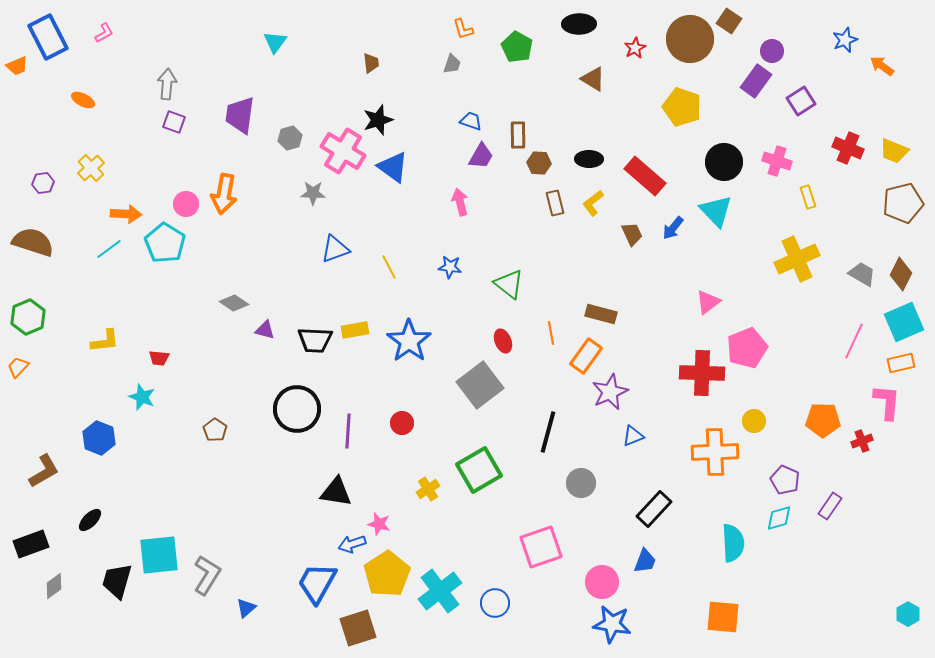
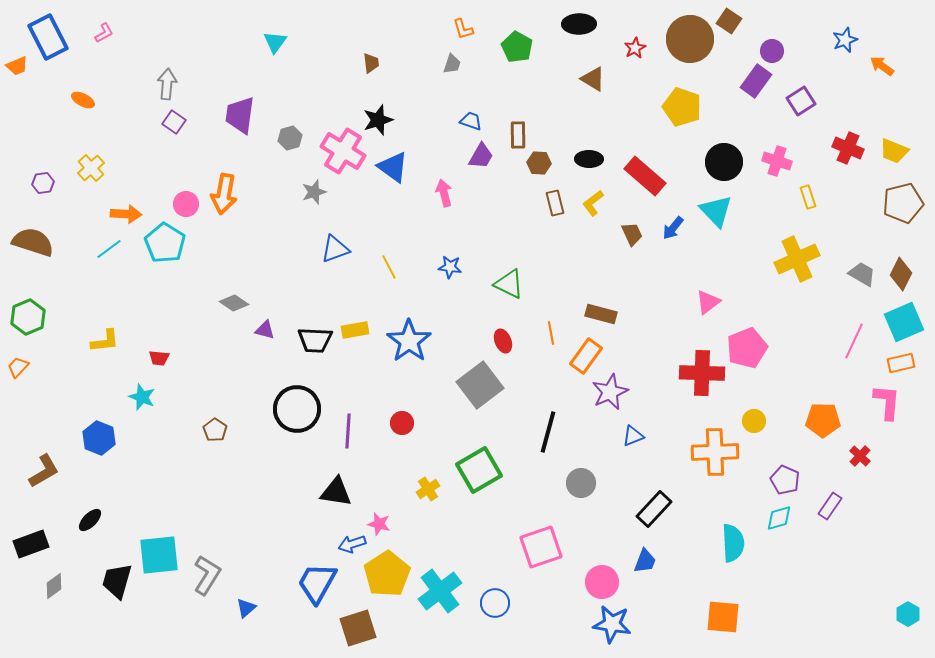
purple square at (174, 122): rotated 15 degrees clockwise
gray star at (313, 193): moved 1 px right, 1 px up; rotated 20 degrees counterclockwise
pink arrow at (460, 202): moved 16 px left, 9 px up
green triangle at (509, 284): rotated 12 degrees counterclockwise
red cross at (862, 441): moved 2 px left, 15 px down; rotated 25 degrees counterclockwise
